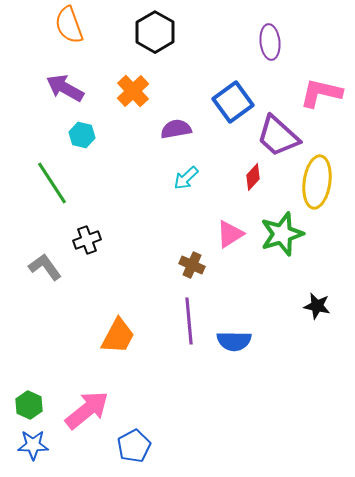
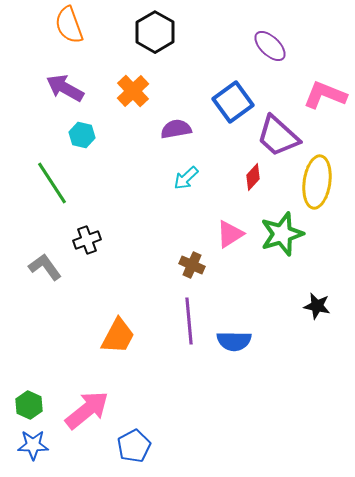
purple ellipse: moved 4 px down; rotated 40 degrees counterclockwise
pink L-shape: moved 4 px right, 2 px down; rotated 9 degrees clockwise
